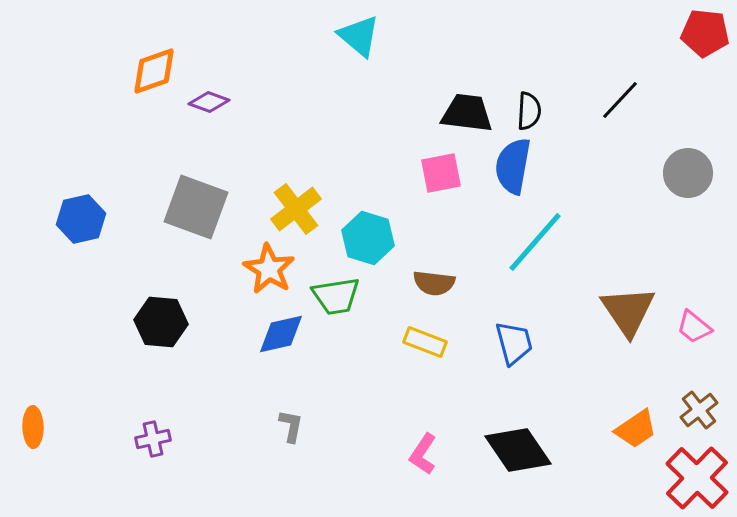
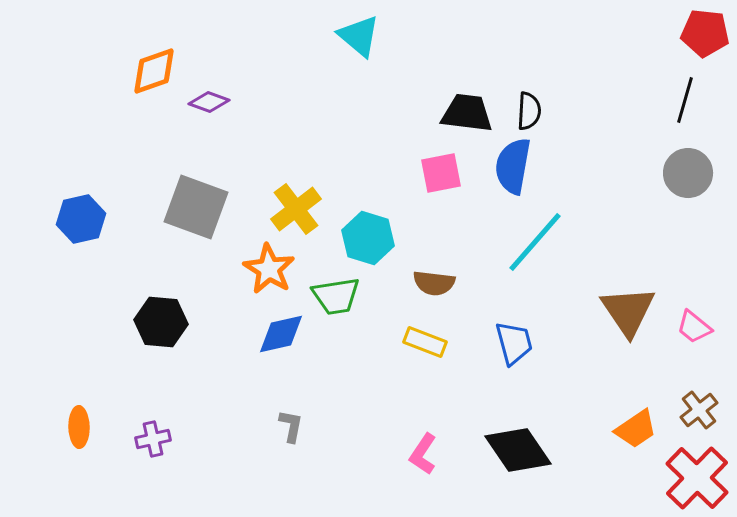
black line: moved 65 px right; rotated 27 degrees counterclockwise
orange ellipse: moved 46 px right
